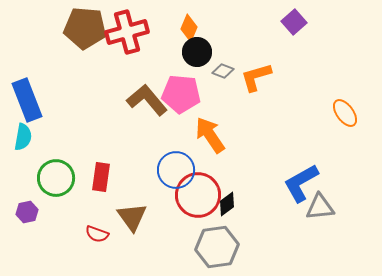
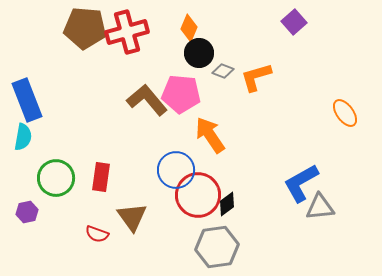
black circle: moved 2 px right, 1 px down
